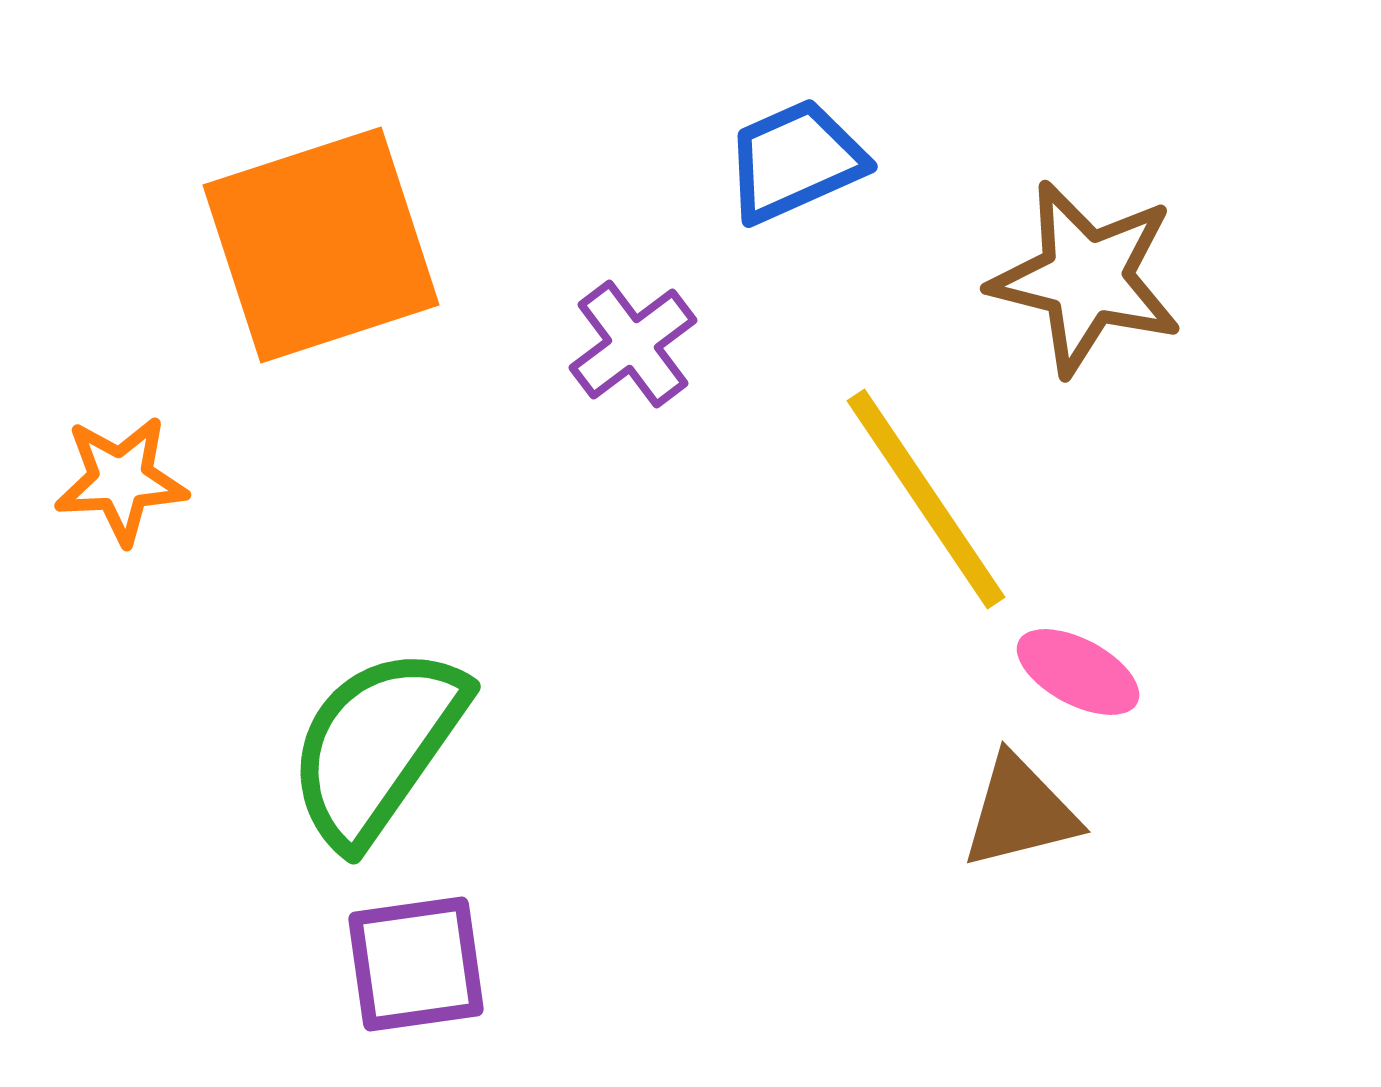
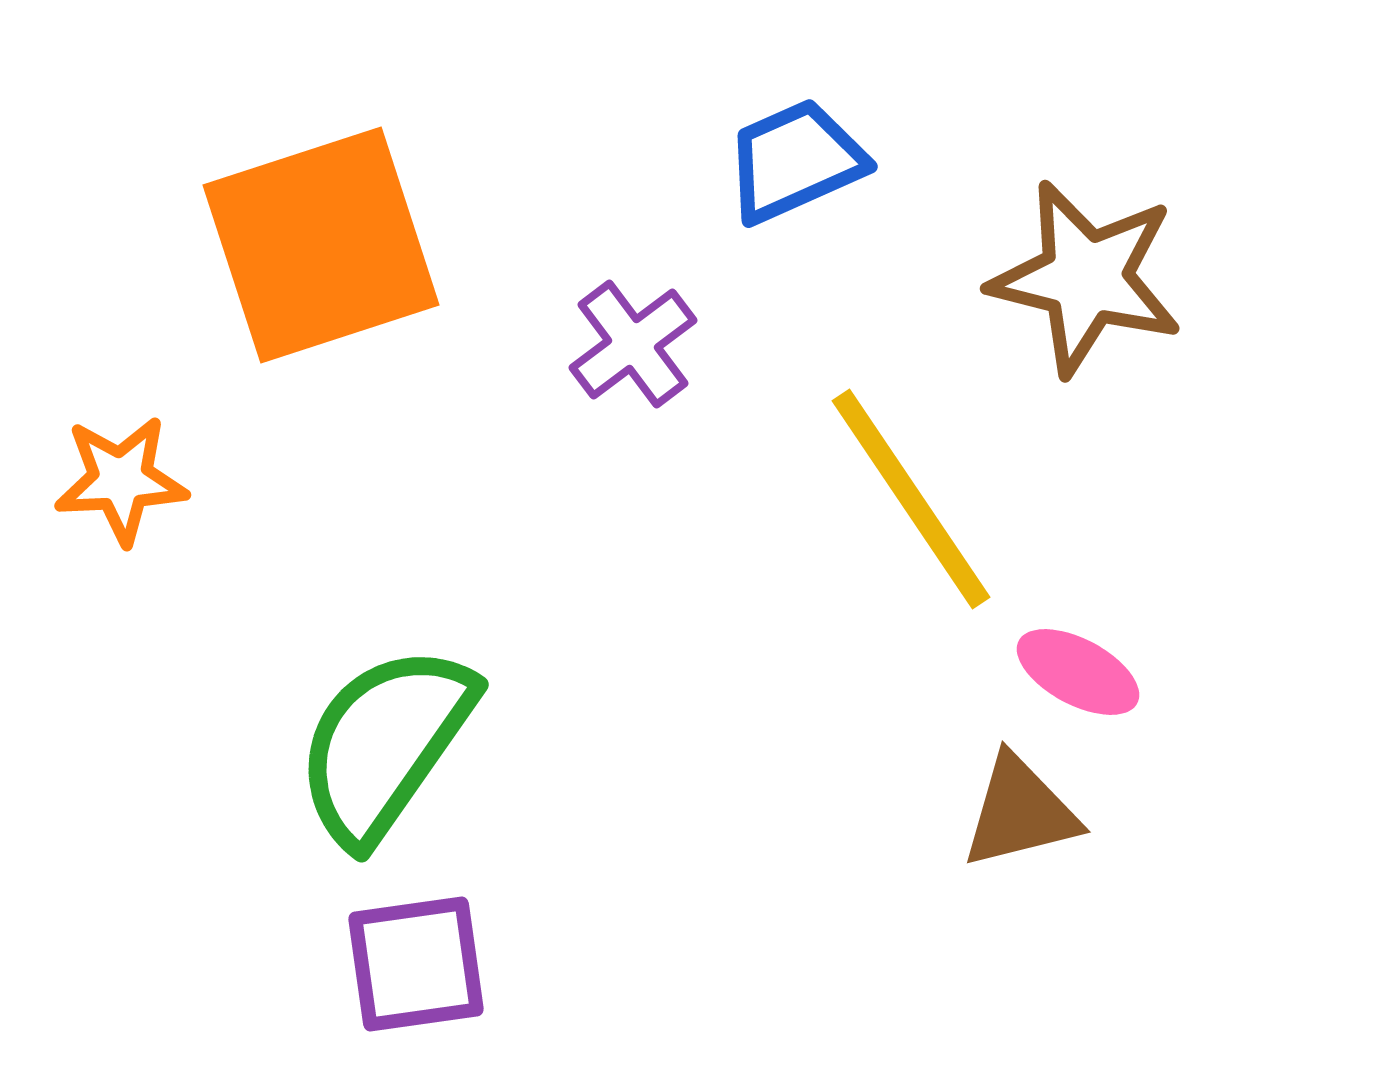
yellow line: moved 15 px left
green semicircle: moved 8 px right, 2 px up
